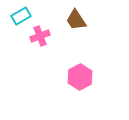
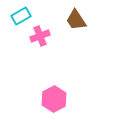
pink hexagon: moved 26 px left, 22 px down
